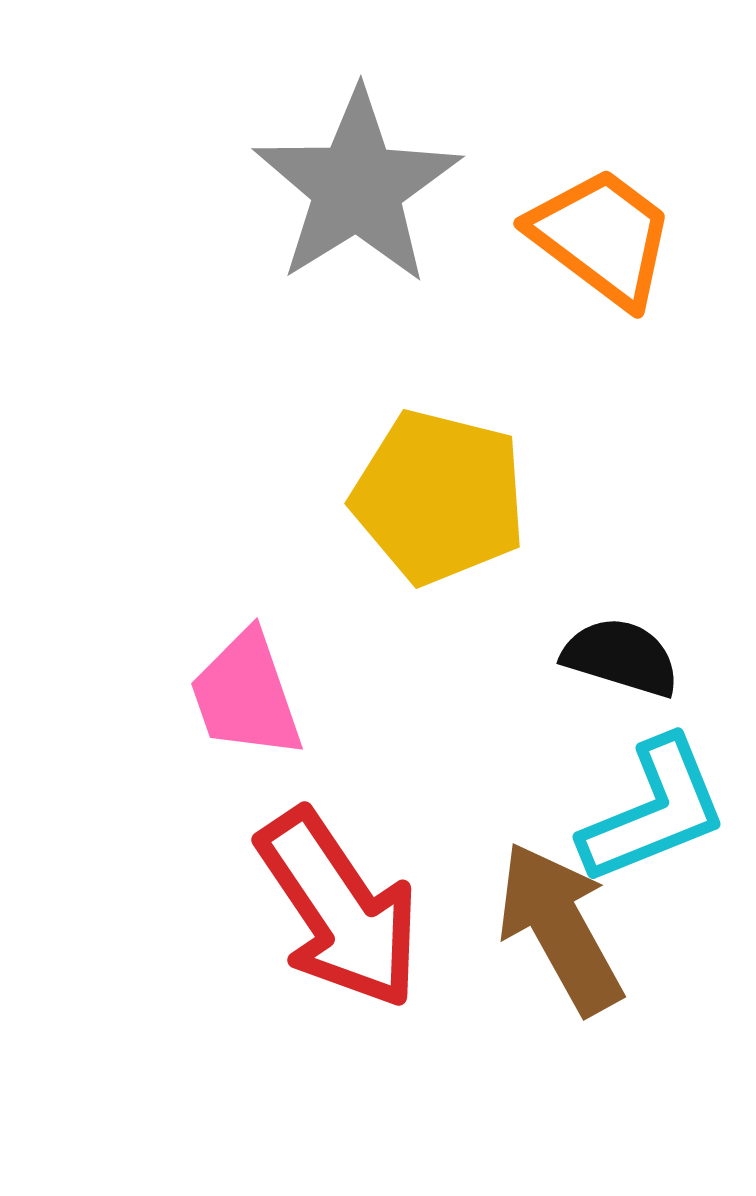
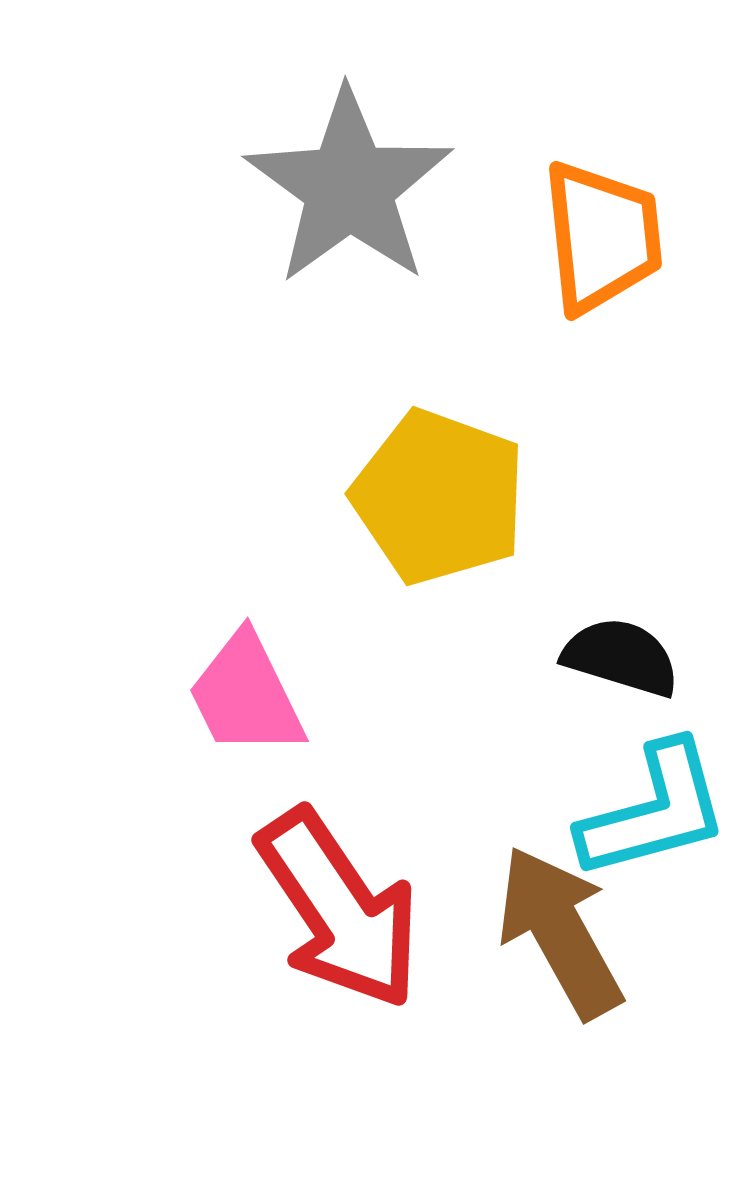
gray star: moved 8 px left; rotated 4 degrees counterclockwise
orange trapezoid: rotated 47 degrees clockwise
yellow pentagon: rotated 6 degrees clockwise
pink trapezoid: rotated 7 degrees counterclockwise
cyan L-shape: rotated 7 degrees clockwise
brown arrow: moved 4 px down
